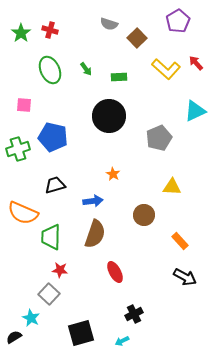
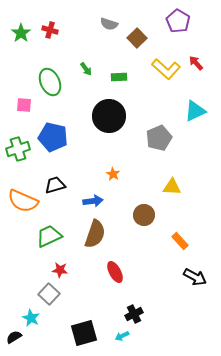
purple pentagon: rotated 10 degrees counterclockwise
green ellipse: moved 12 px down
orange semicircle: moved 12 px up
green trapezoid: moved 2 px left, 1 px up; rotated 64 degrees clockwise
black arrow: moved 10 px right
black square: moved 3 px right
cyan arrow: moved 5 px up
